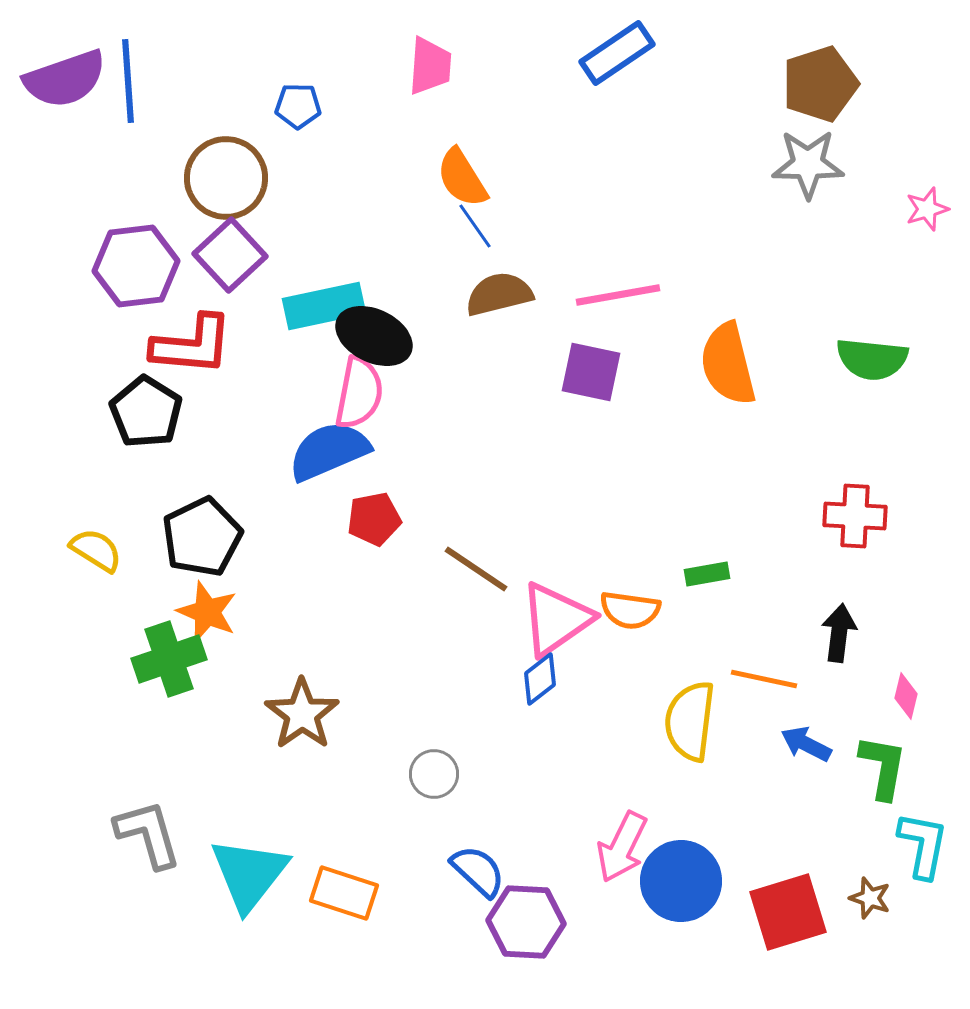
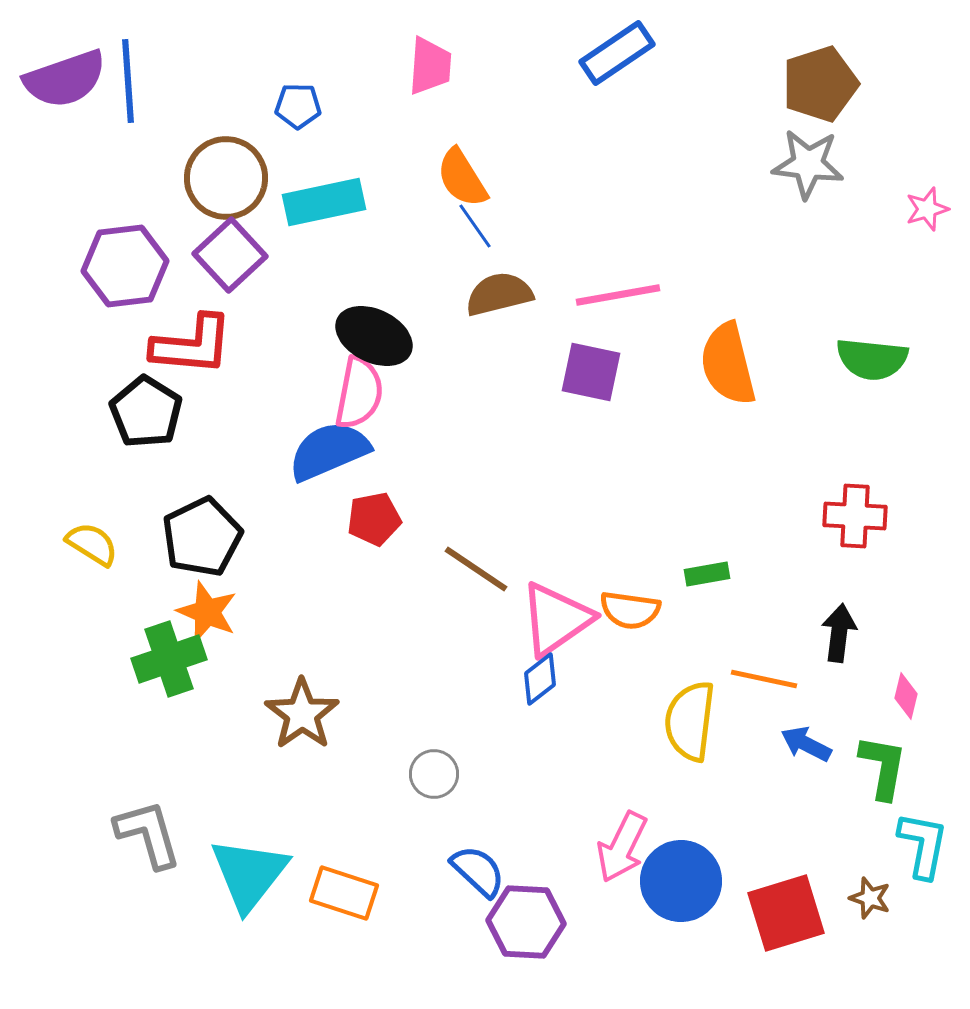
gray star at (808, 164): rotated 6 degrees clockwise
purple hexagon at (136, 266): moved 11 px left
cyan rectangle at (324, 306): moved 104 px up
yellow semicircle at (96, 550): moved 4 px left, 6 px up
red square at (788, 912): moved 2 px left, 1 px down
